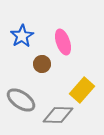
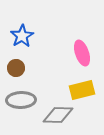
pink ellipse: moved 19 px right, 11 px down
brown circle: moved 26 px left, 4 px down
yellow rectangle: rotated 35 degrees clockwise
gray ellipse: rotated 36 degrees counterclockwise
